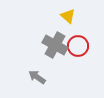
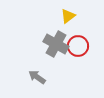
yellow triangle: rotated 42 degrees clockwise
gray cross: moved 1 px right, 1 px up
